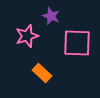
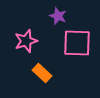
purple star: moved 7 px right
pink star: moved 1 px left, 5 px down
